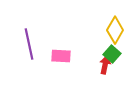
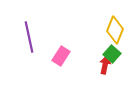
yellow diamond: rotated 8 degrees counterclockwise
purple line: moved 7 px up
pink rectangle: rotated 60 degrees counterclockwise
